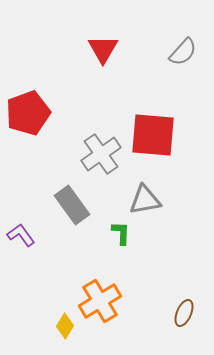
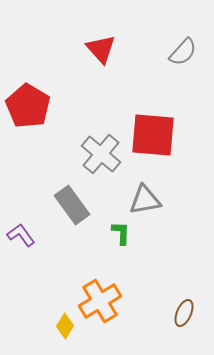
red triangle: moved 2 px left; rotated 12 degrees counterclockwise
red pentagon: moved 7 px up; rotated 21 degrees counterclockwise
gray cross: rotated 15 degrees counterclockwise
